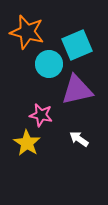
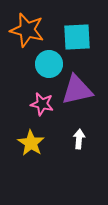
orange star: moved 2 px up
cyan square: moved 8 px up; rotated 20 degrees clockwise
pink star: moved 1 px right, 11 px up
white arrow: rotated 60 degrees clockwise
yellow star: moved 4 px right
